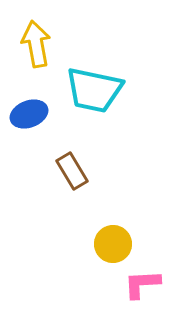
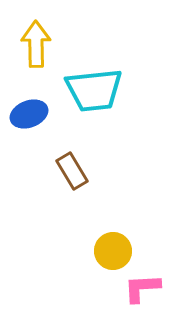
yellow arrow: rotated 9 degrees clockwise
cyan trapezoid: rotated 18 degrees counterclockwise
yellow circle: moved 7 px down
pink L-shape: moved 4 px down
